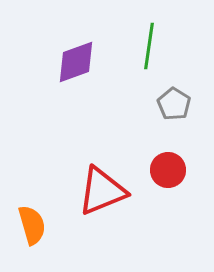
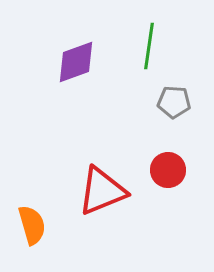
gray pentagon: moved 2 px up; rotated 28 degrees counterclockwise
